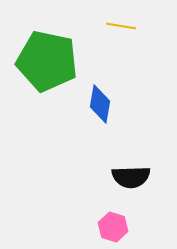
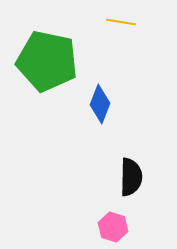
yellow line: moved 4 px up
blue diamond: rotated 12 degrees clockwise
black semicircle: rotated 87 degrees counterclockwise
